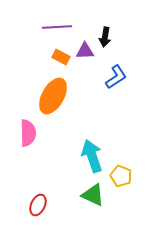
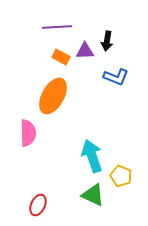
black arrow: moved 2 px right, 4 px down
blue L-shape: rotated 55 degrees clockwise
